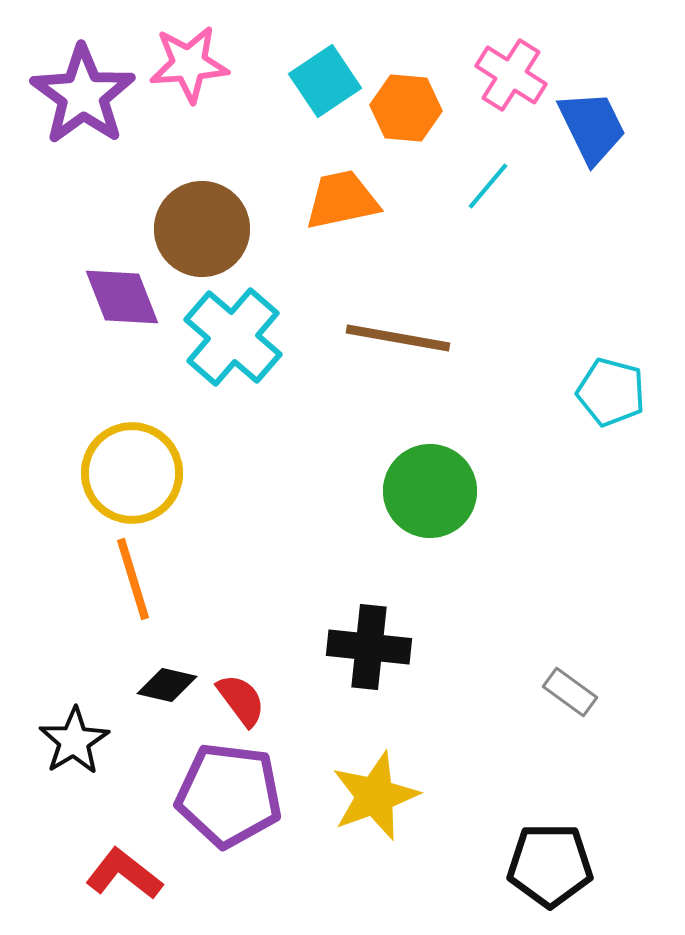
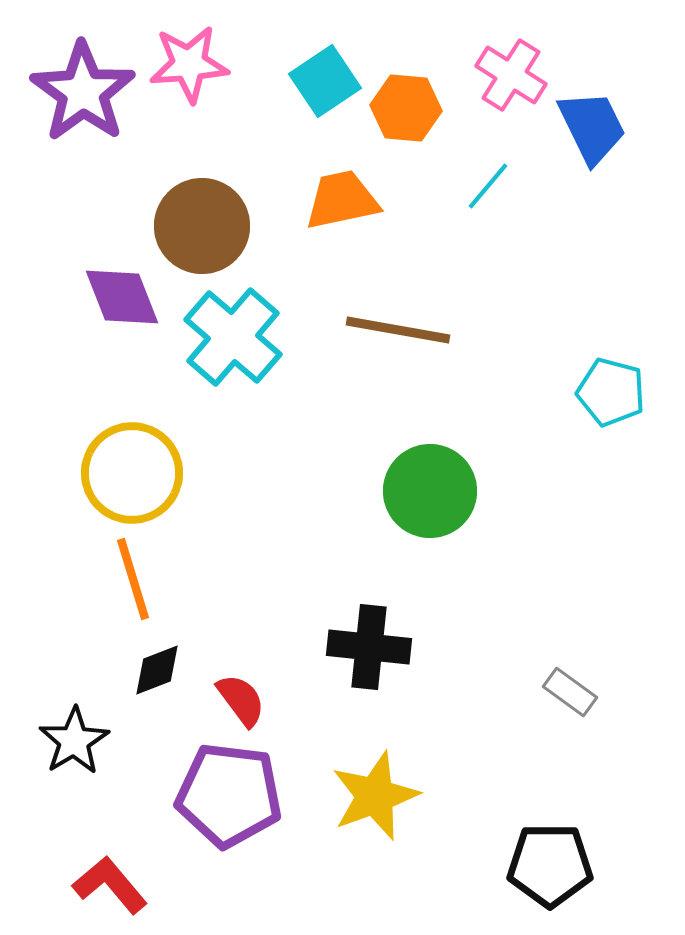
purple star: moved 3 px up
brown circle: moved 3 px up
brown line: moved 8 px up
black diamond: moved 10 px left, 15 px up; rotated 34 degrees counterclockwise
red L-shape: moved 14 px left, 11 px down; rotated 12 degrees clockwise
